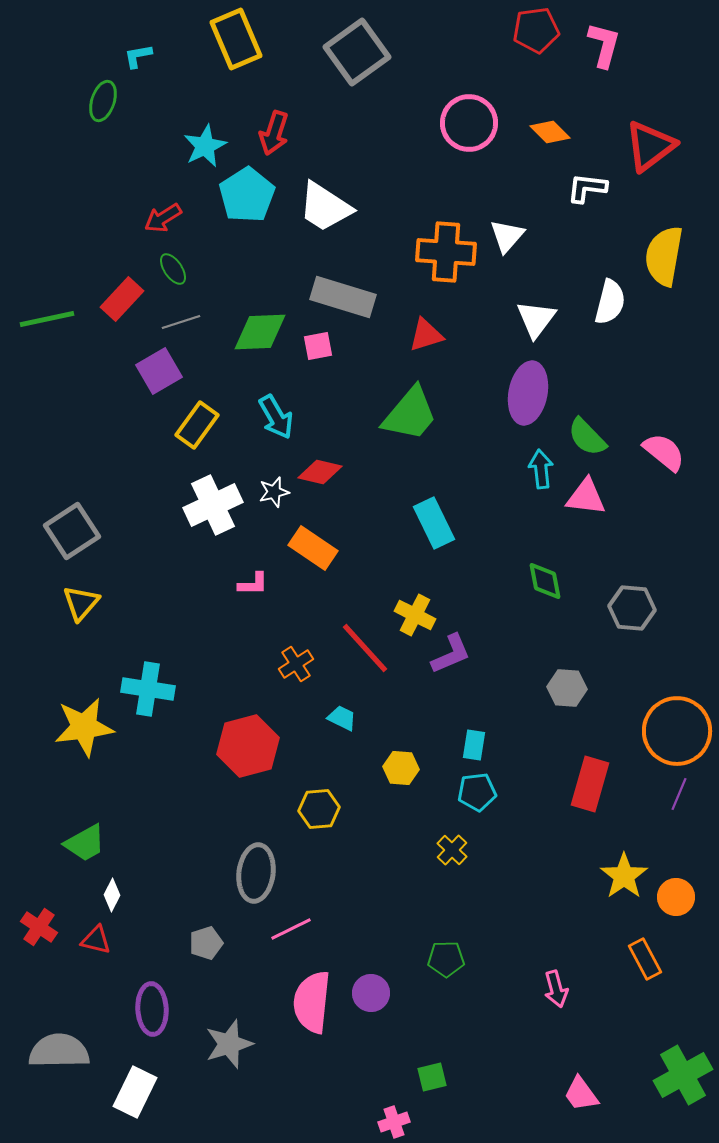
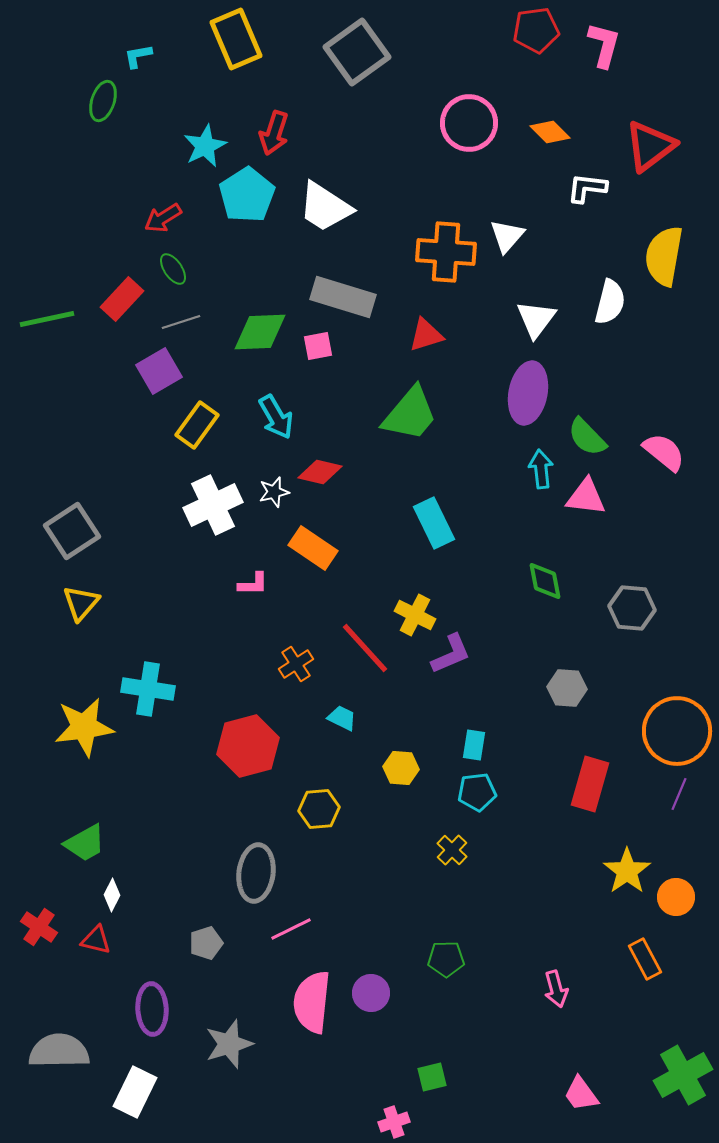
yellow star at (624, 876): moved 3 px right, 5 px up
